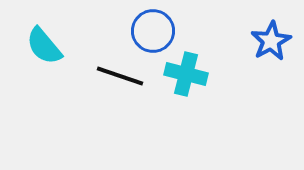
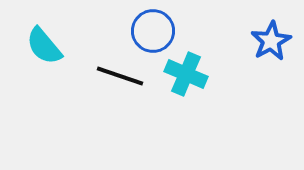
cyan cross: rotated 9 degrees clockwise
